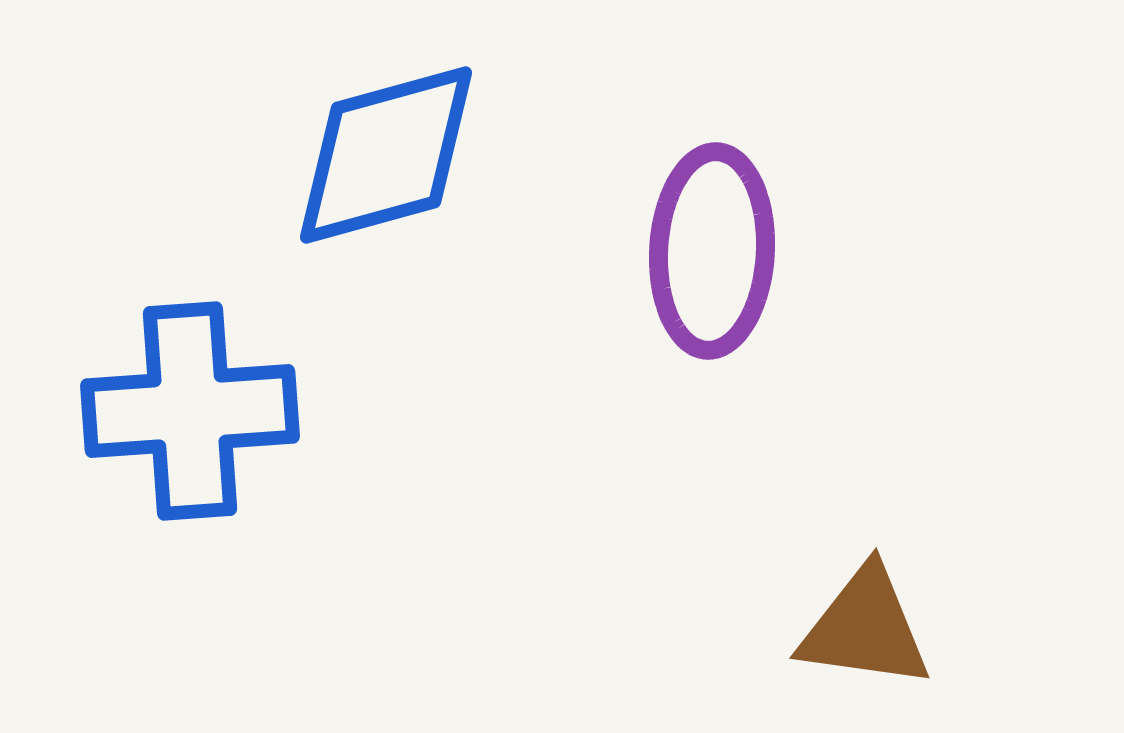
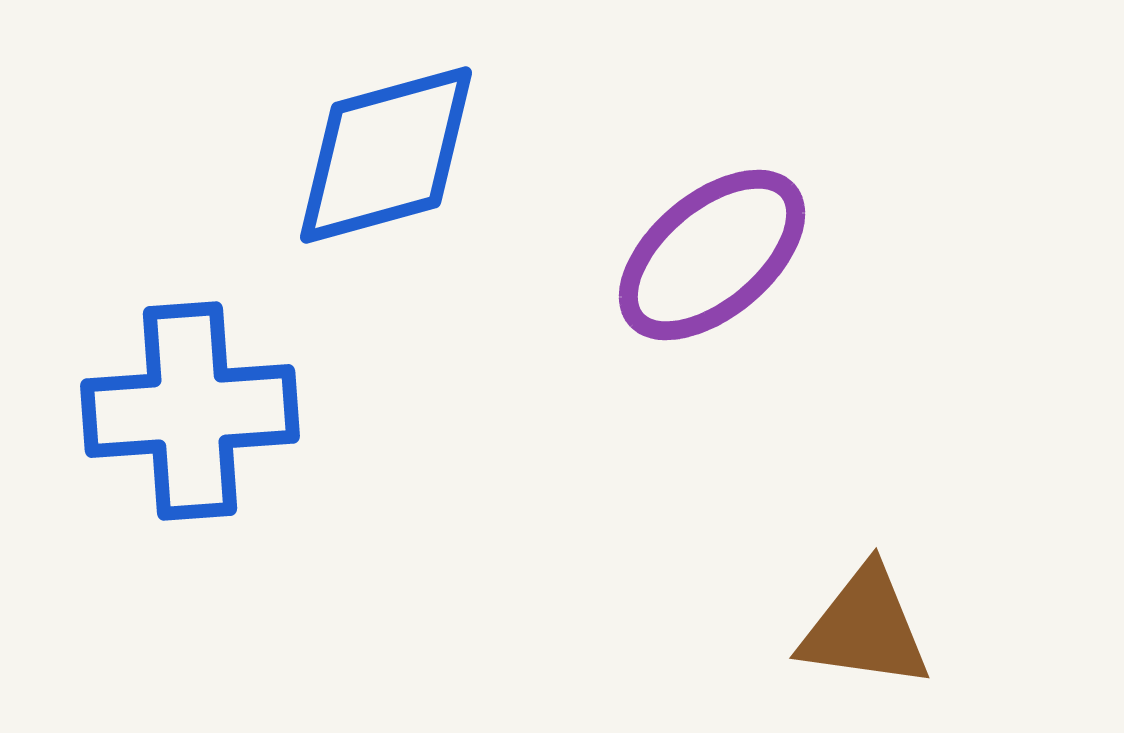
purple ellipse: moved 4 px down; rotated 47 degrees clockwise
